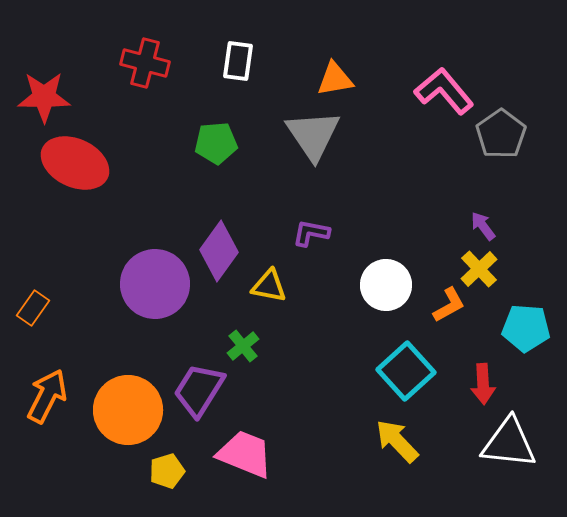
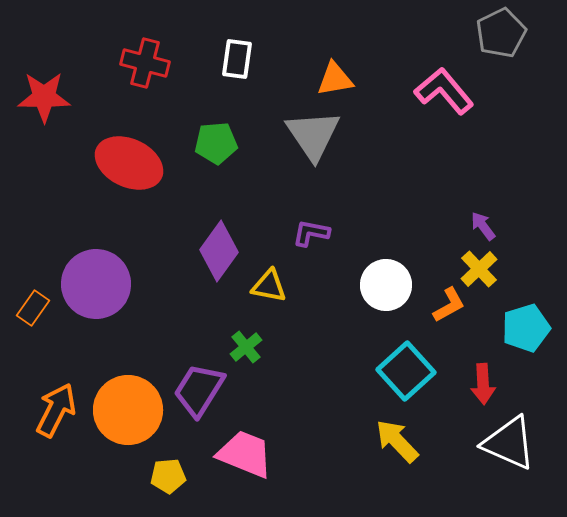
white rectangle: moved 1 px left, 2 px up
gray pentagon: moved 101 px up; rotated 9 degrees clockwise
red ellipse: moved 54 px right
purple circle: moved 59 px left
cyan pentagon: rotated 21 degrees counterclockwise
green cross: moved 3 px right, 1 px down
orange arrow: moved 9 px right, 14 px down
white triangle: rotated 18 degrees clockwise
yellow pentagon: moved 1 px right, 5 px down; rotated 12 degrees clockwise
